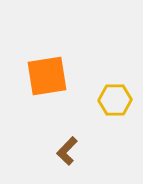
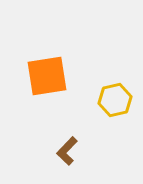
yellow hexagon: rotated 12 degrees counterclockwise
